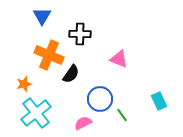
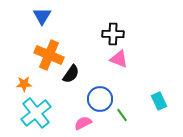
black cross: moved 33 px right
orange star: rotated 14 degrees clockwise
